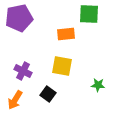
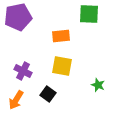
purple pentagon: moved 1 px left, 1 px up
orange rectangle: moved 5 px left, 2 px down
green star: rotated 16 degrees clockwise
orange arrow: moved 1 px right
